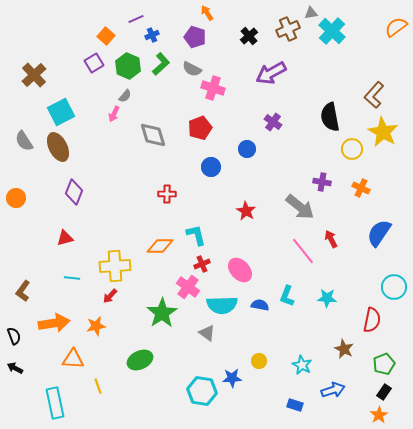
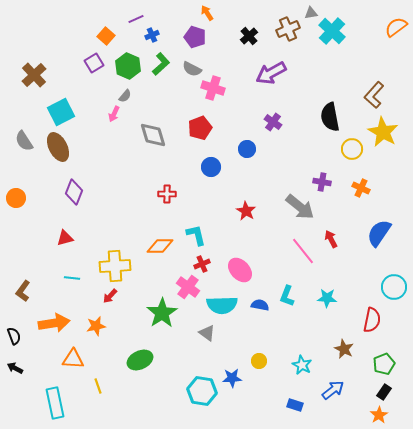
blue arrow at (333, 390): rotated 20 degrees counterclockwise
